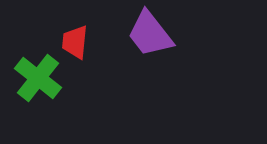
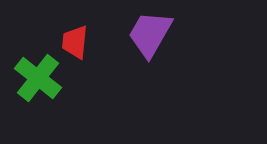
purple trapezoid: rotated 68 degrees clockwise
